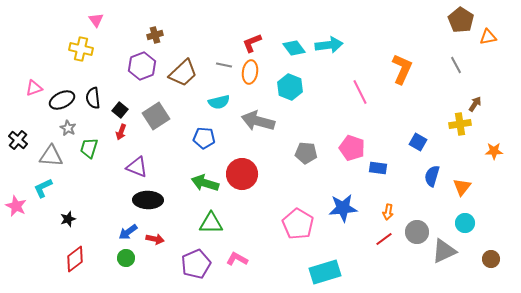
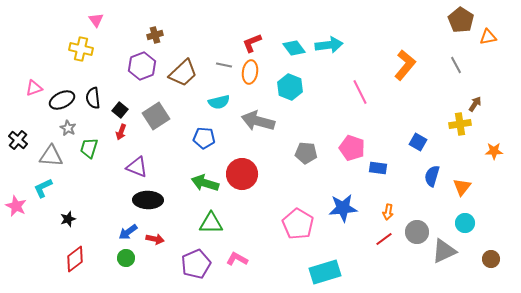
orange L-shape at (402, 69): moved 3 px right, 4 px up; rotated 16 degrees clockwise
